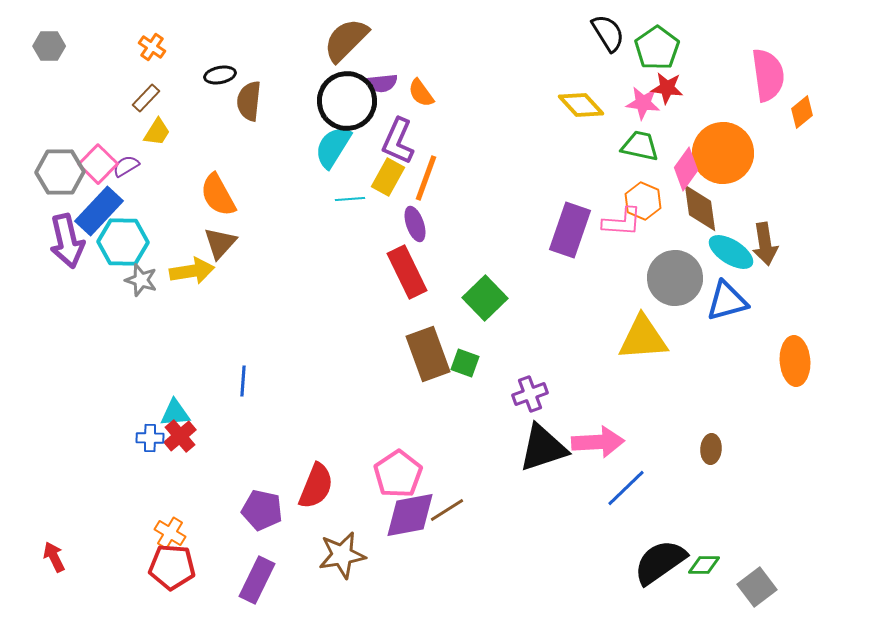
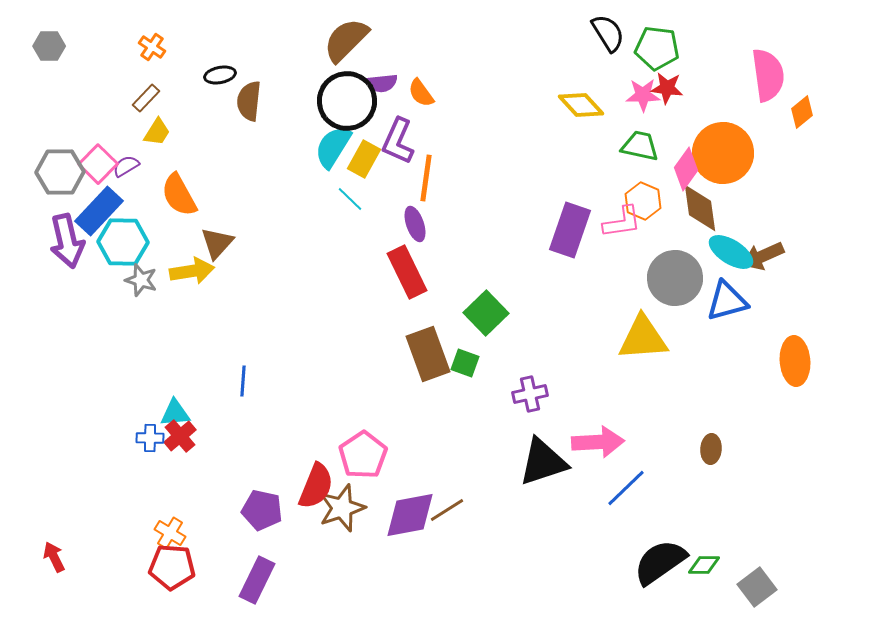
green pentagon at (657, 48): rotated 30 degrees counterclockwise
pink star at (643, 103): moved 8 px up; rotated 8 degrees counterclockwise
yellow rectangle at (388, 177): moved 24 px left, 18 px up
orange line at (426, 178): rotated 12 degrees counterclockwise
orange semicircle at (218, 195): moved 39 px left
cyan line at (350, 199): rotated 48 degrees clockwise
pink L-shape at (622, 222): rotated 12 degrees counterclockwise
brown triangle at (220, 243): moved 3 px left
brown arrow at (765, 244): moved 2 px left, 12 px down; rotated 75 degrees clockwise
green square at (485, 298): moved 1 px right, 15 px down
purple cross at (530, 394): rotated 8 degrees clockwise
black triangle at (543, 448): moved 14 px down
pink pentagon at (398, 474): moved 35 px left, 19 px up
brown star at (342, 555): moved 47 px up; rotated 9 degrees counterclockwise
